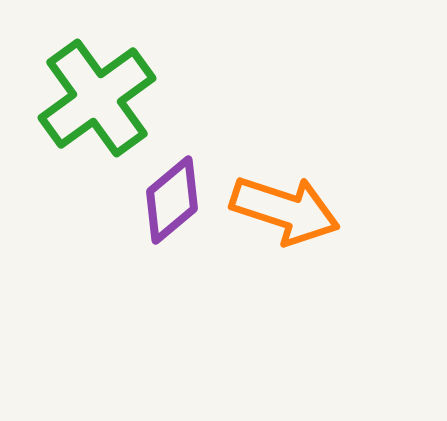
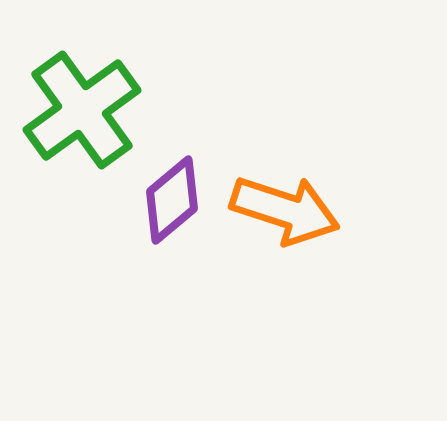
green cross: moved 15 px left, 12 px down
